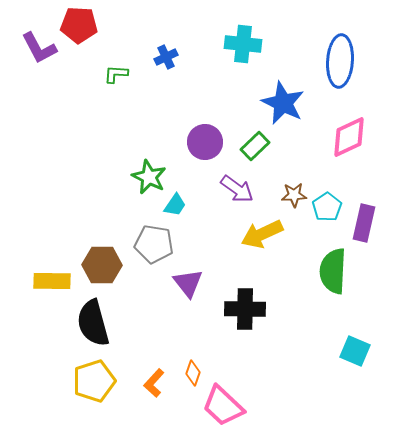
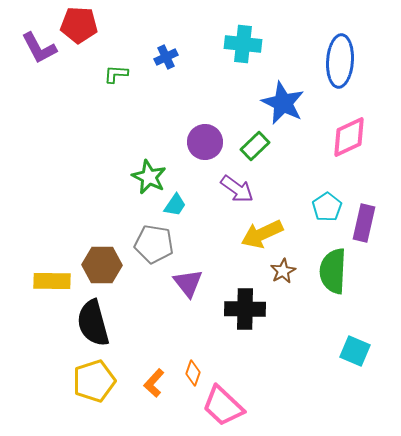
brown star: moved 11 px left, 76 px down; rotated 25 degrees counterclockwise
